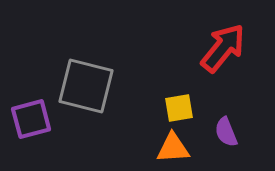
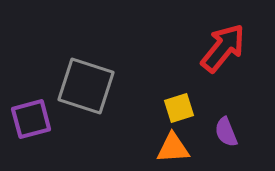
gray square: rotated 4 degrees clockwise
yellow square: rotated 8 degrees counterclockwise
